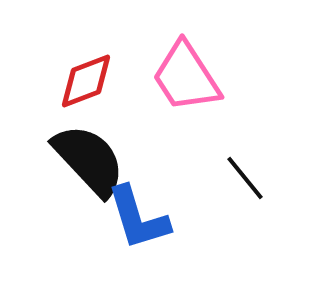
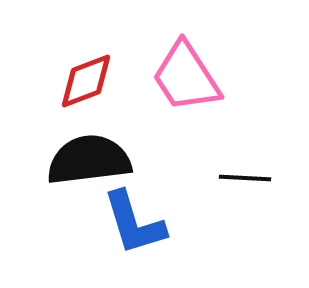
black semicircle: rotated 54 degrees counterclockwise
black line: rotated 48 degrees counterclockwise
blue L-shape: moved 4 px left, 5 px down
